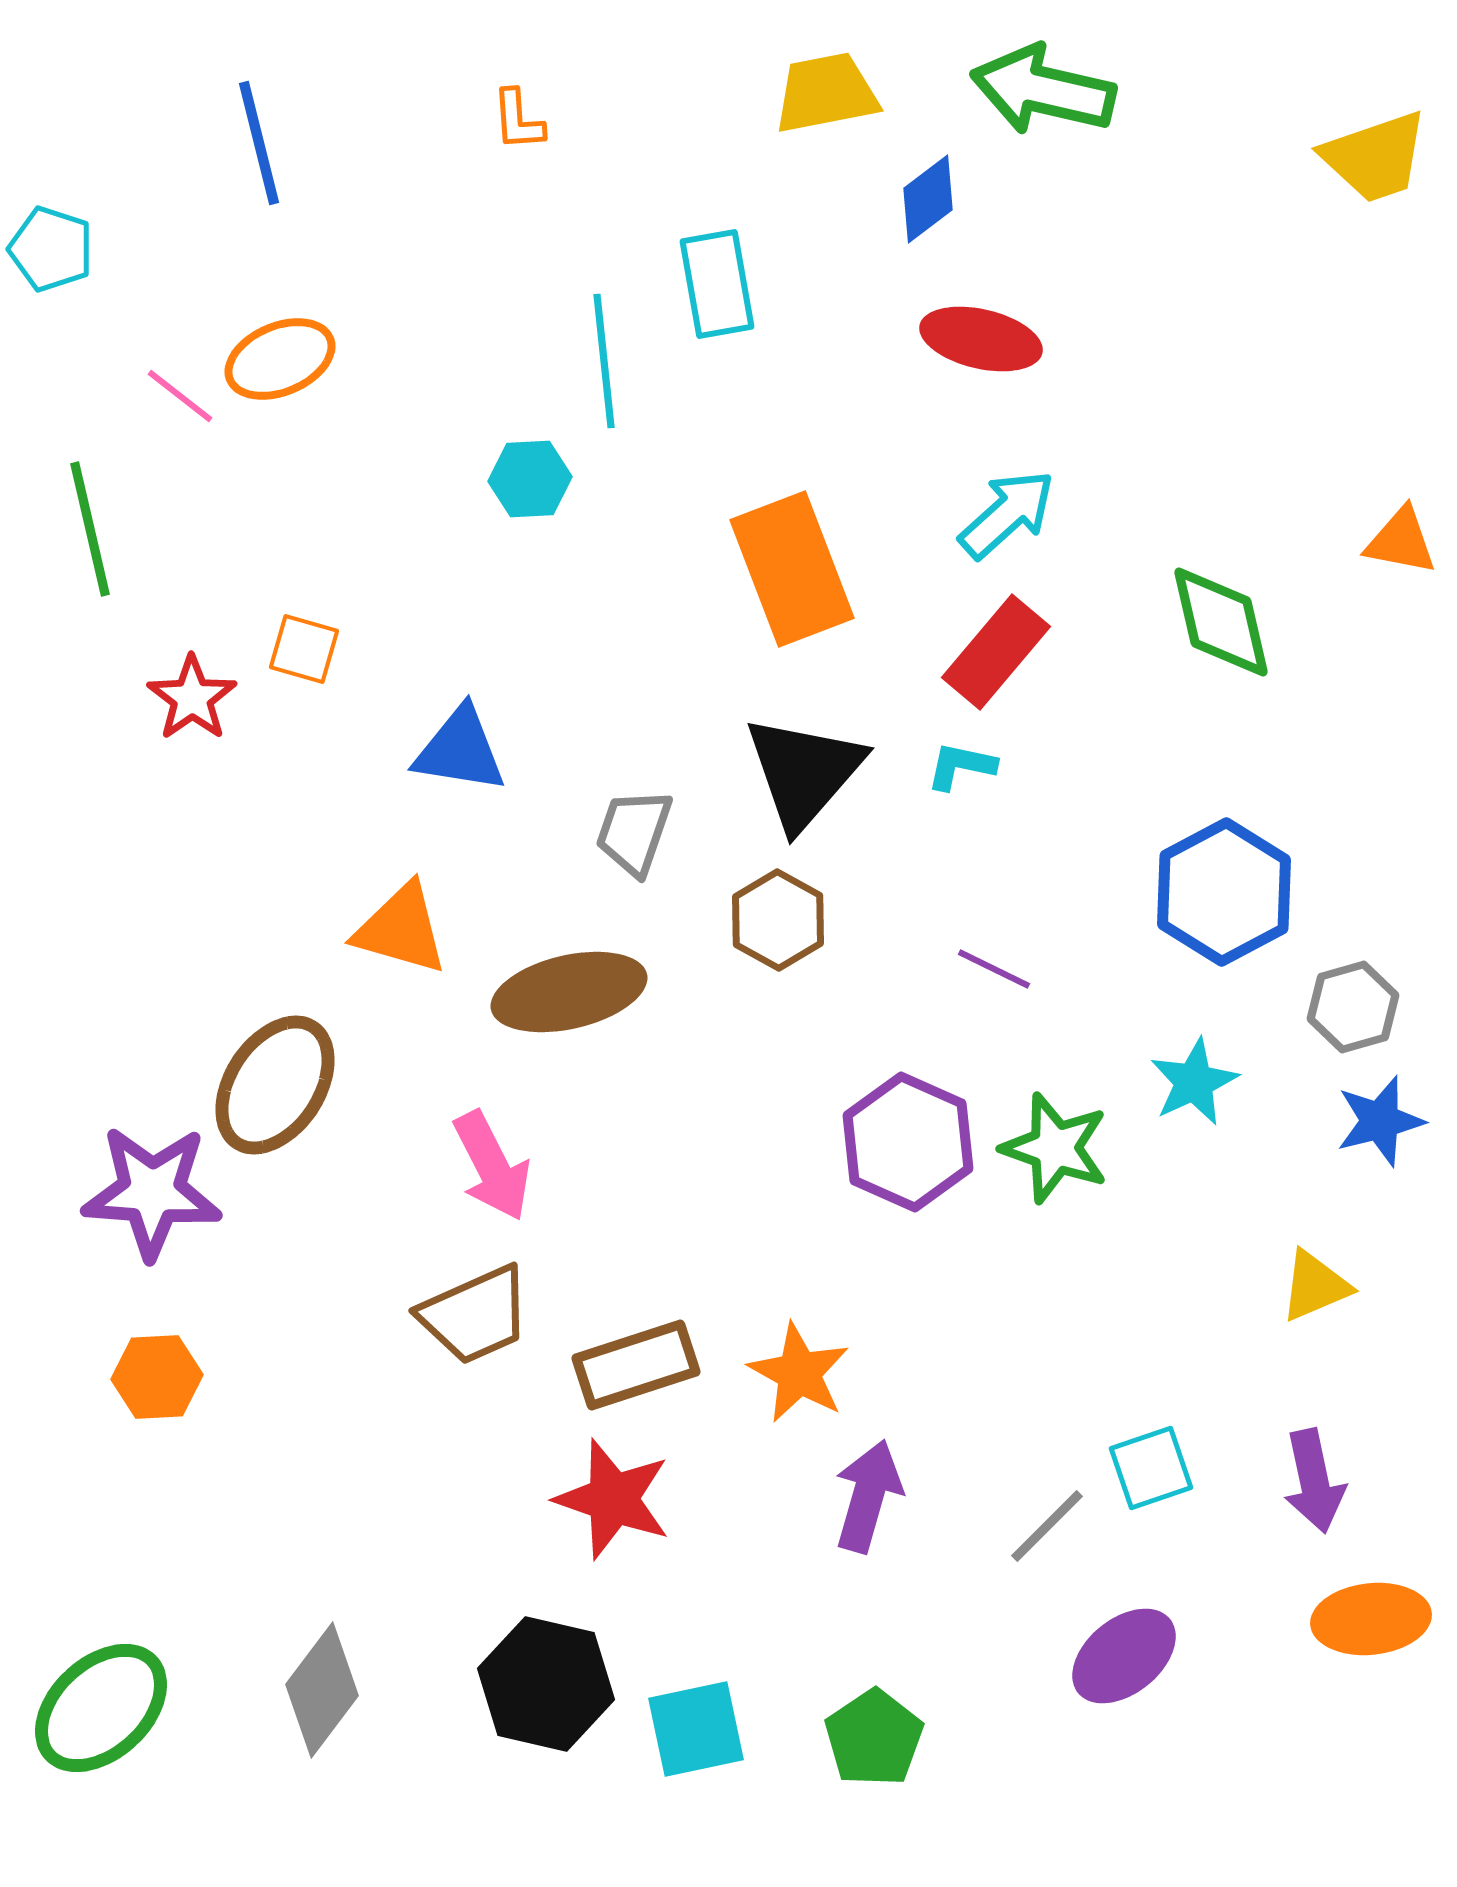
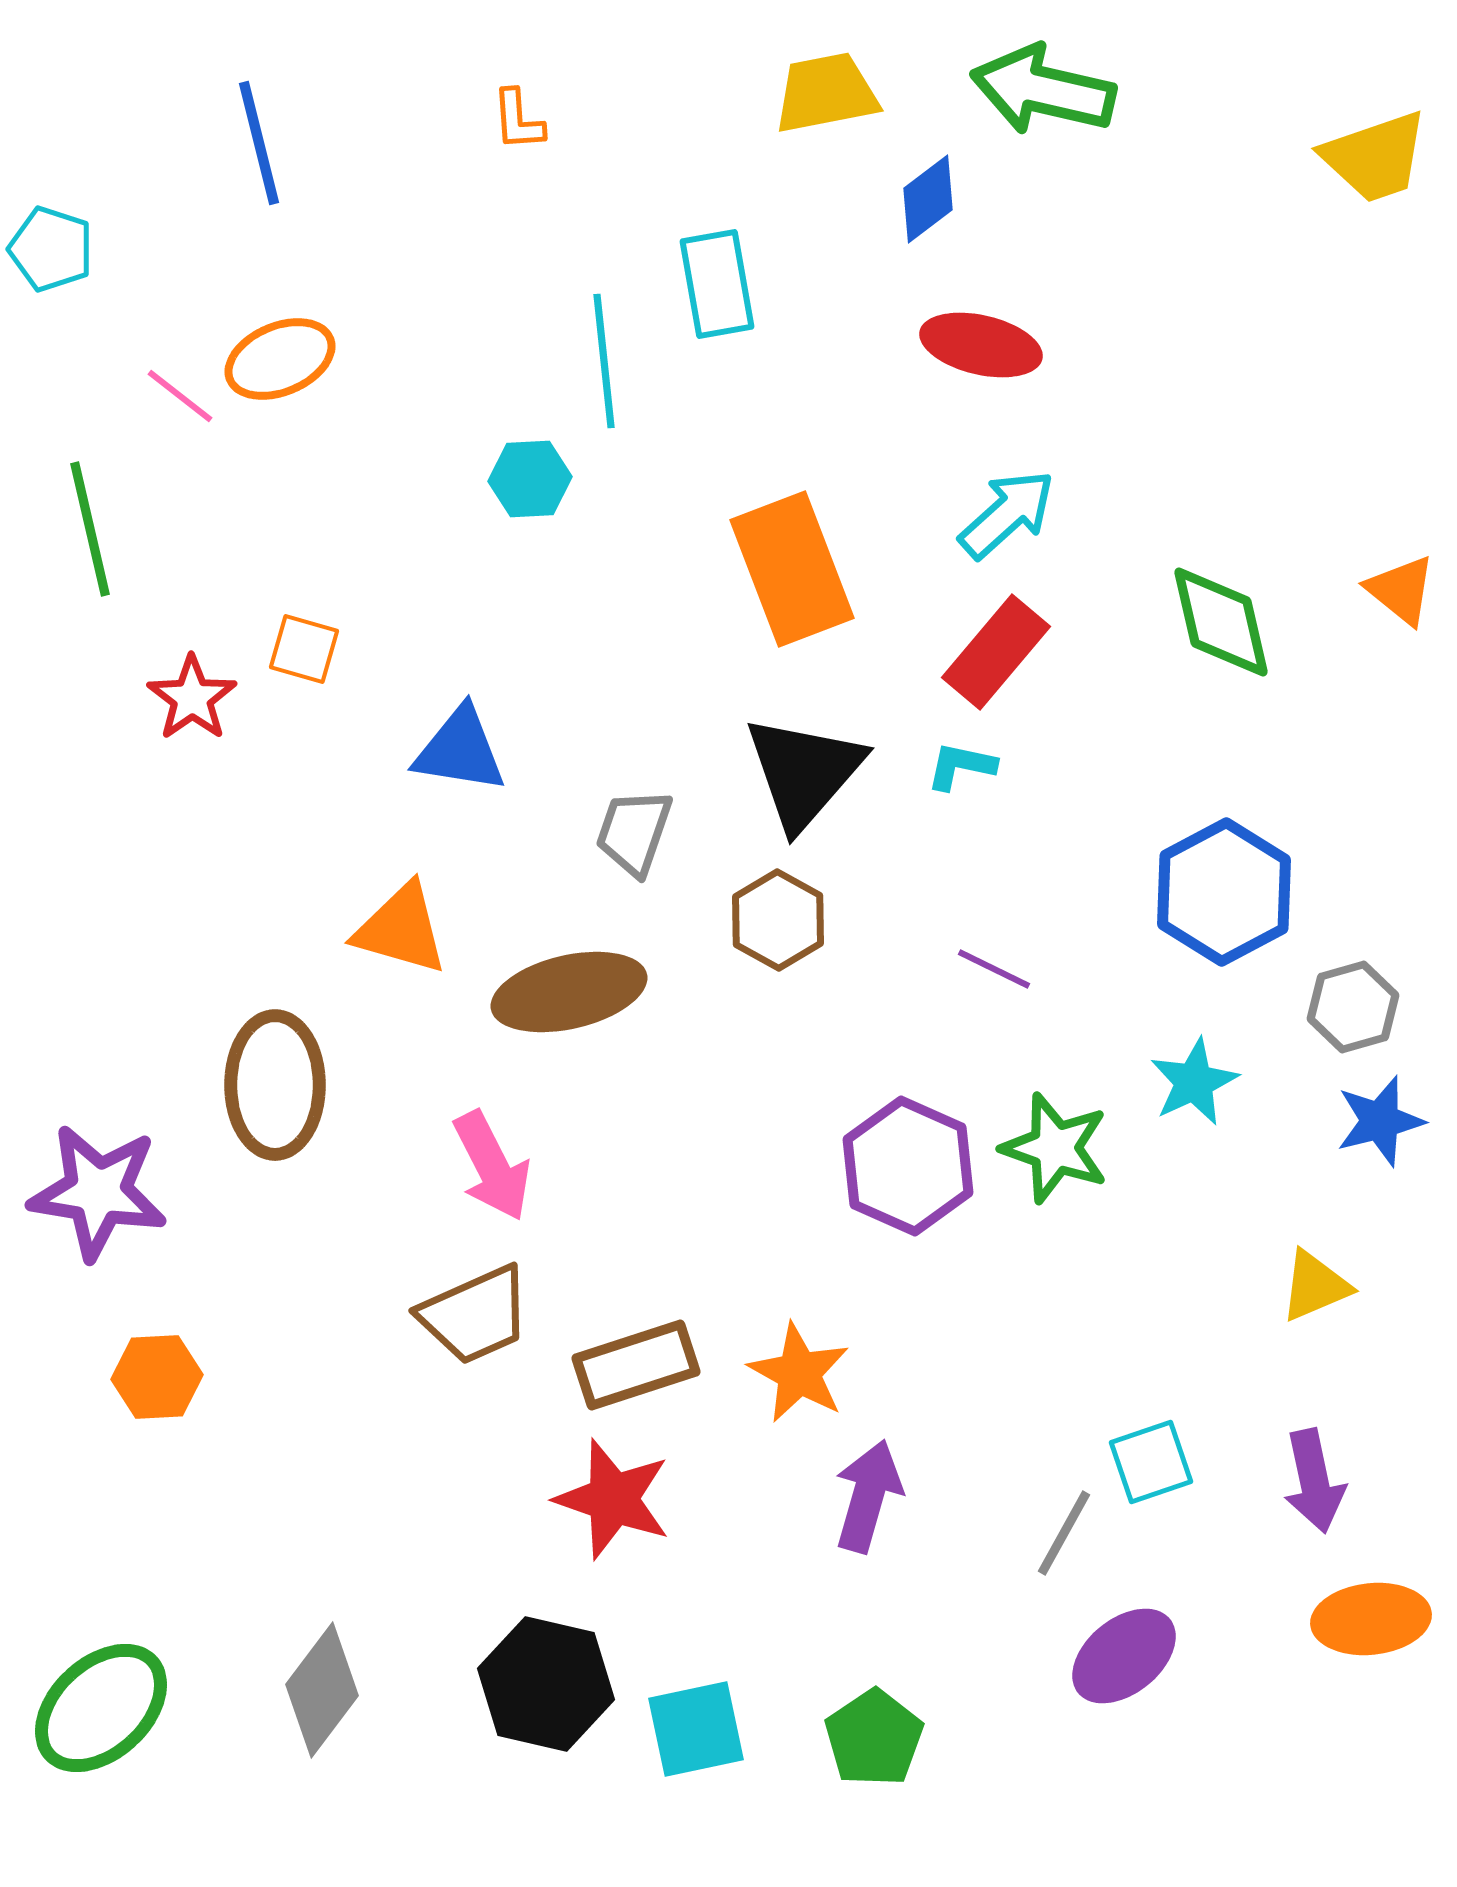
red ellipse at (981, 339): moved 6 px down
orange triangle at (1401, 541): moved 49 px down; rotated 28 degrees clockwise
brown ellipse at (275, 1085): rotated 33 degrees counterclockwise
purple hexagon at (908, 1142): moved 24 px down
purple star at (152, 1192): moved 54 px left; rotated 5 degrees clockwise
cyan square at (1151, 1468): moved 6 px up
gray line at (1047, 1526): moved 17 px right, 7 px down; rotated 16 degrees counterclockwise
